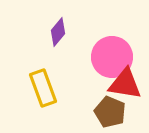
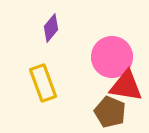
purple diamond: moved 7 px left, 4 px up
red triangle: moved 1 px right, 2 px down
yellow rectangle: moved 5 px up
